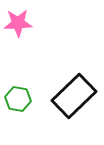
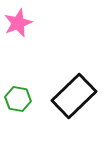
pink star: rotated 20 degrees counterclockwise
